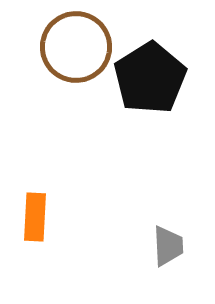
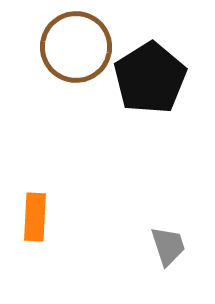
gray trapezoid: rotated 15 degrees counterclockwise
